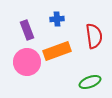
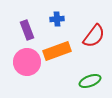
red semicircle: rotated 45 degrees clockwise
green ellipse: moved 1 px up
